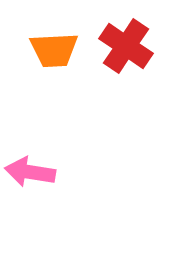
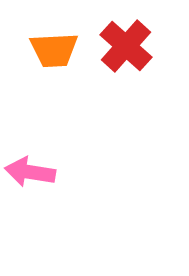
red cross: rotated 8 degrees clockwise
